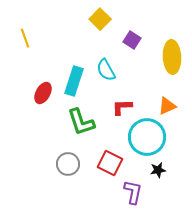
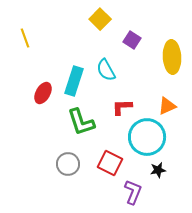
purple L-shape: rotated 10 degrees clockwise
